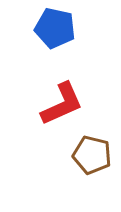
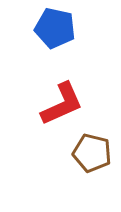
brown pentagon: moved 2 px up
